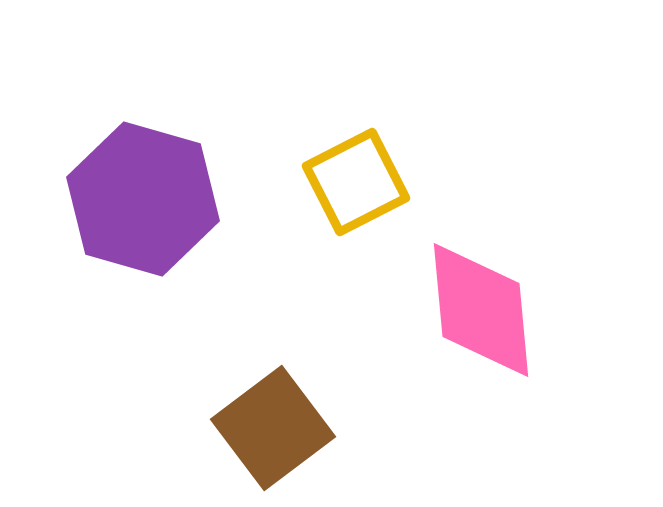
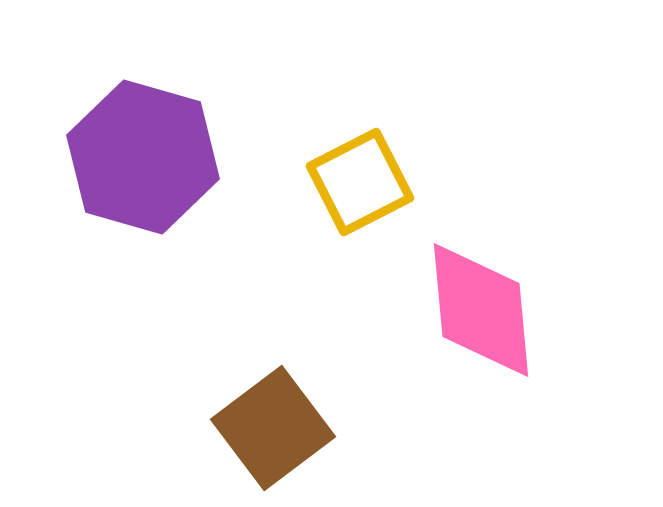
yellow square: moved 4 px right
purple hexagon: moved 42 px up
